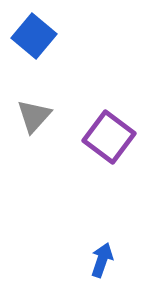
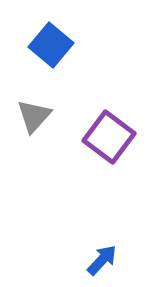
blue square: moved 17 px right, 9 px down
blue arrow: rotated 24 degrees clockwise
